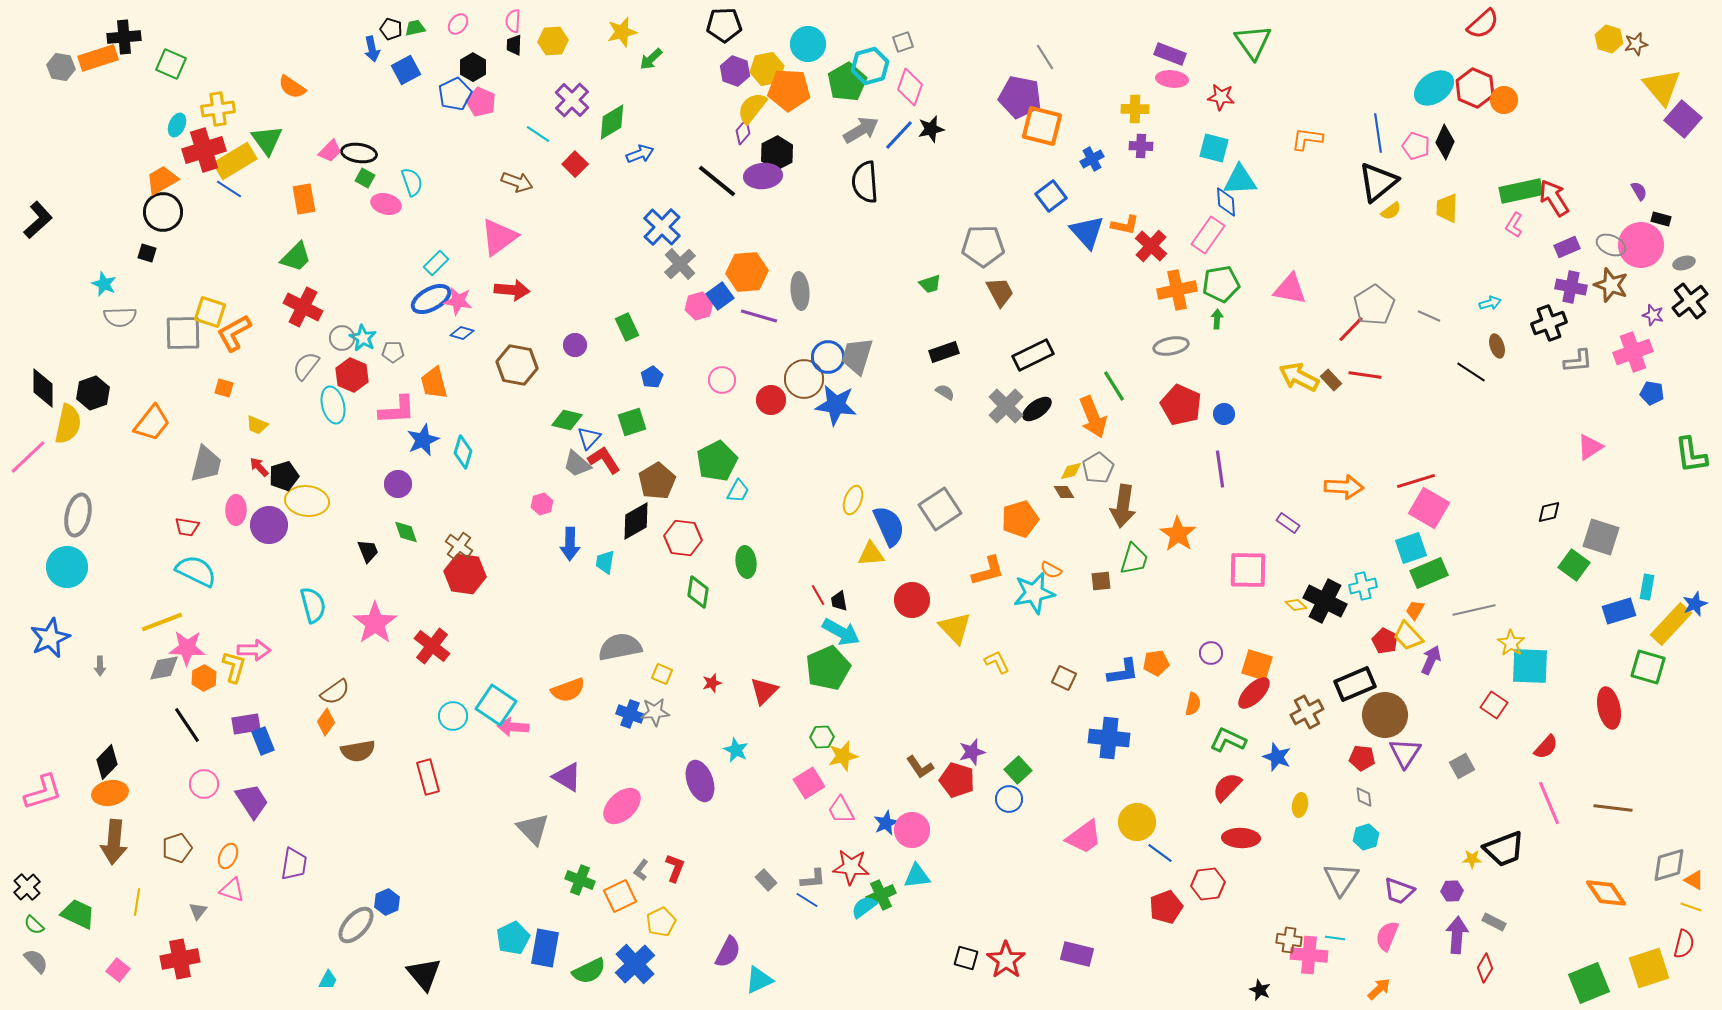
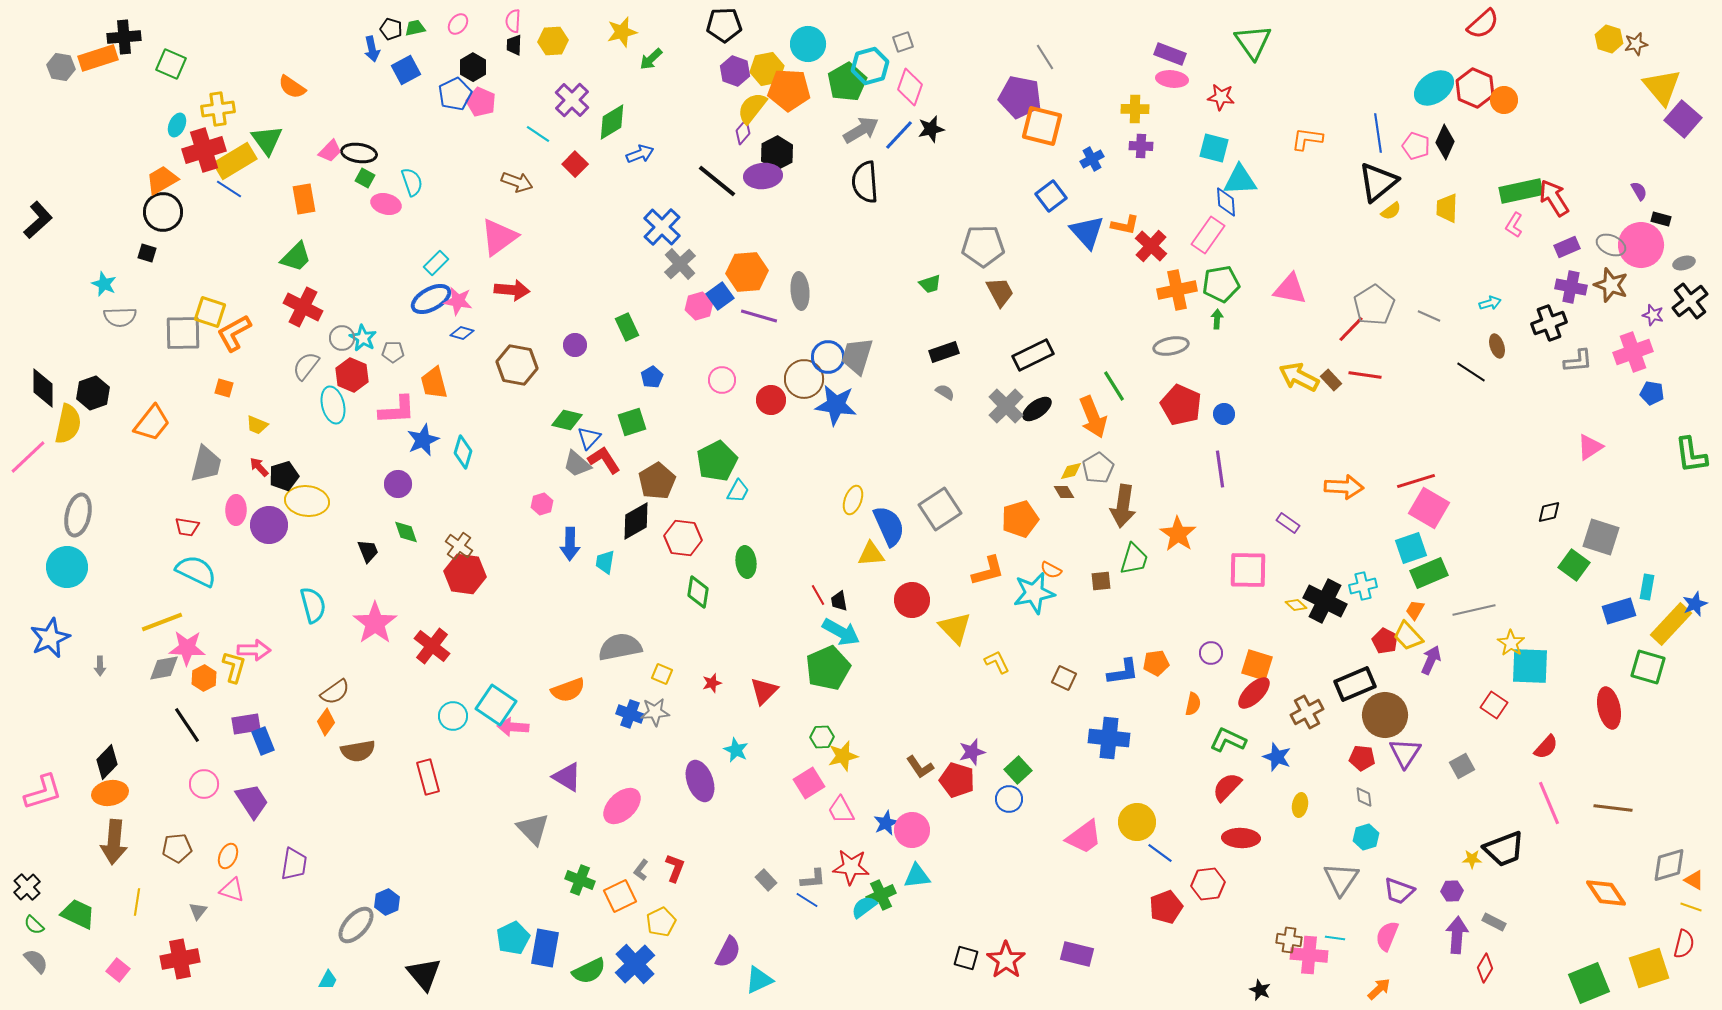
brown pentagon at (177, 848): rotated 12 degrees clockwise
